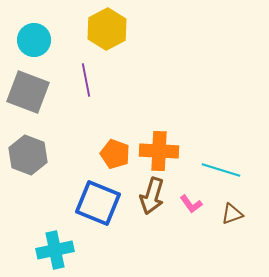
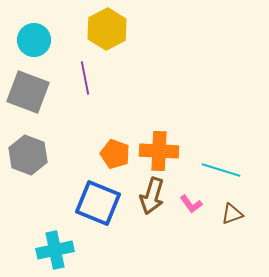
purple line: moved 1 px left, 2 px up
